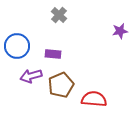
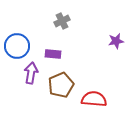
gray cross: moved 3 px right, 6 px down; rotated 21 degrees clockwise
purple star: moved 4 px left, 10 px down
purple arrow: moved 3 px up; rotated 115 degrees clockwise
